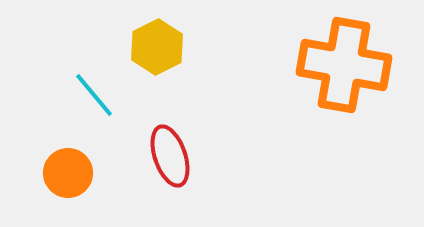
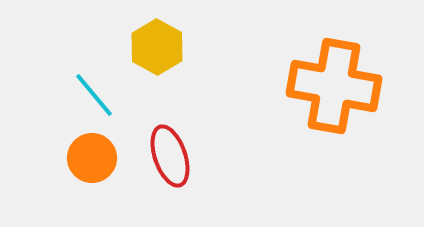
yellow hexagon: rotated 4 degrees counterclockwise
orange cross: moved 10 px left, 21 px down
orange circle: moved 24 px right, 15 px up
